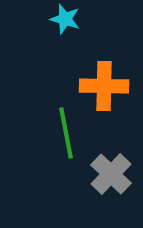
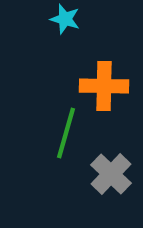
green line: rotated 27 degrees clockwise
